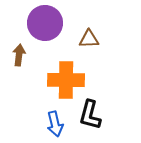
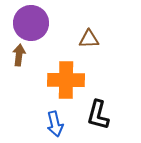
purple circle: moved 14 px left
black L-shape: moved 8 px right
